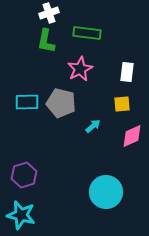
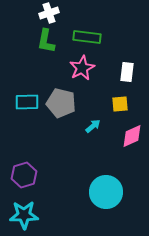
green rectangle: moved 4 px down
pink star: moved 2 px right, 1 px up
yellow square: moved 2 px left
cyan star: moved 3 px right; rotated 16 degrees counterclockwise
